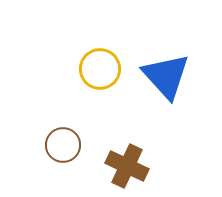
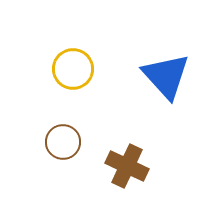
yellow circle: moved 27 px left
brown circle: moved 3 px up
